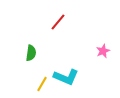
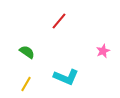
red line: moved 1 px right, 1 px up
green semicircle: moved 4 px left, 1 px up; rotated 63 degrees counterclockwise
yellow line: moved 16 px left
